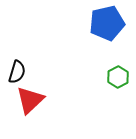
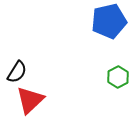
blue pentagon: moved 2 px right, 2 px up
black semicircle: rotated 15 degrees clockwise
